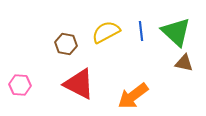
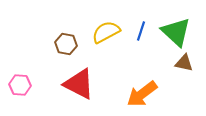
blue line: rotated 24 degrees clockwise
orange arrow: moved 9 px right, 2 px up
